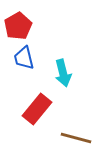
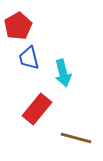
blue trapezoid: moved 5 px right
